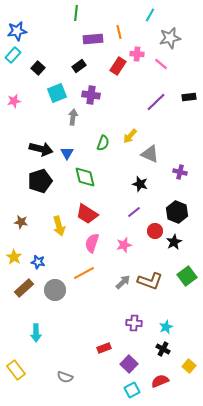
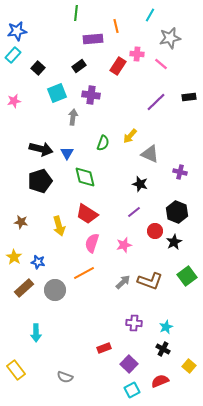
orange line at (119, 32): moved 3 px left, 6 px up
